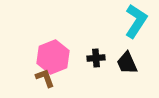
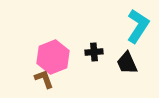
cyan L-shape: moved 2 px right, 5 px down
black cross: moved 2 px left, 6 px up
brown L-shape: moved 1 px left, 1 px down
